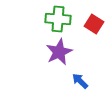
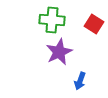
green cross: moved 6 px left, 1 px down
blue arrow: rotated 114 degrees counterclockwise
